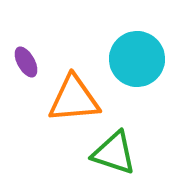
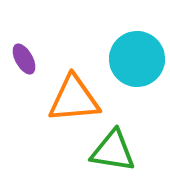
purple ellipse: moved 2 px left, 3 px up
green triangle: moved 1 px left, 2 px up; rotated 9 degrees counterclockwise
